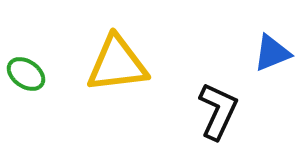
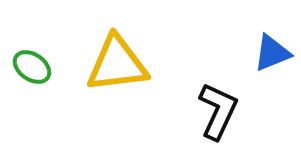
green ellipse: moved 6 px right, 7 px up
